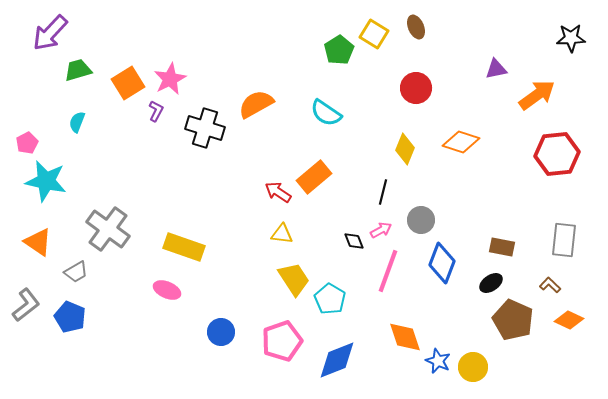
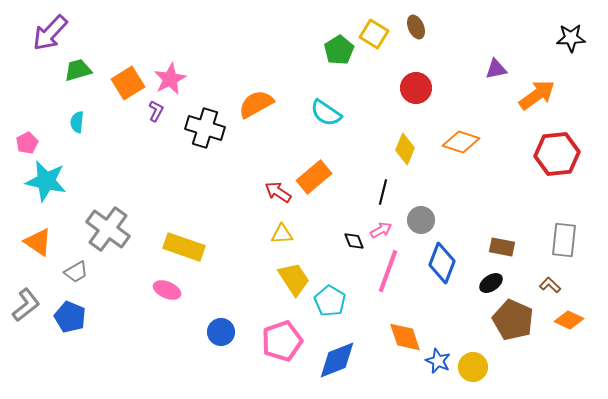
cyan semicircle at (77, 122): rotated 15 degrees counterclockwise
yellow triangle at (282, 234): rotated 10 degrees counterclockwise
cyan pentagon at (330, 299): moved 2 px down
